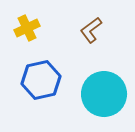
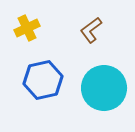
blue hexagon: moved 2 px right
cyan circle: moved 6 px up
